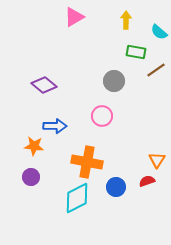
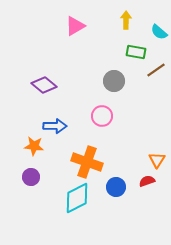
pink triangle: moved 1 px right, 9 px down
orange cross: rotated 8 degrees clockwise
